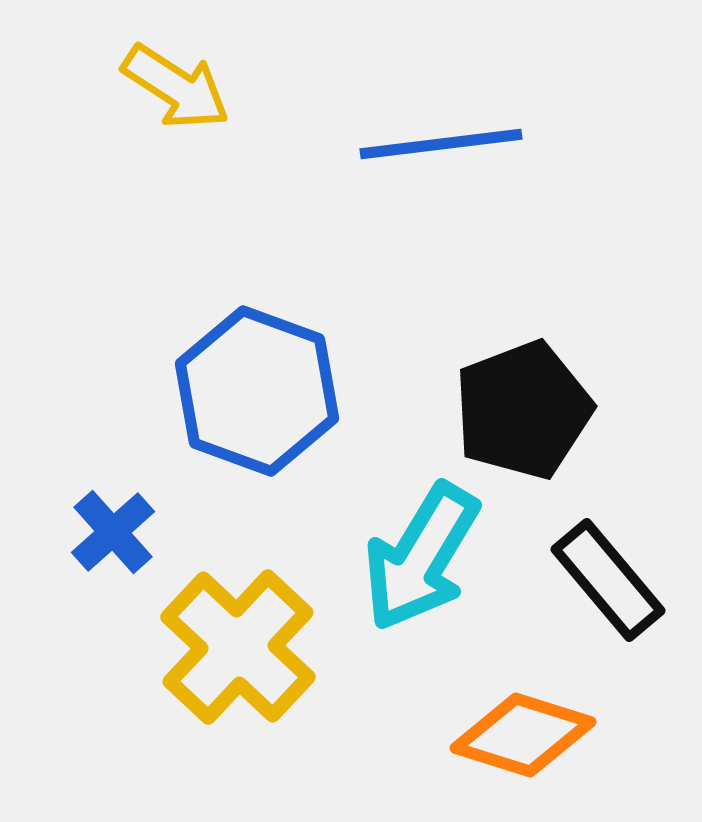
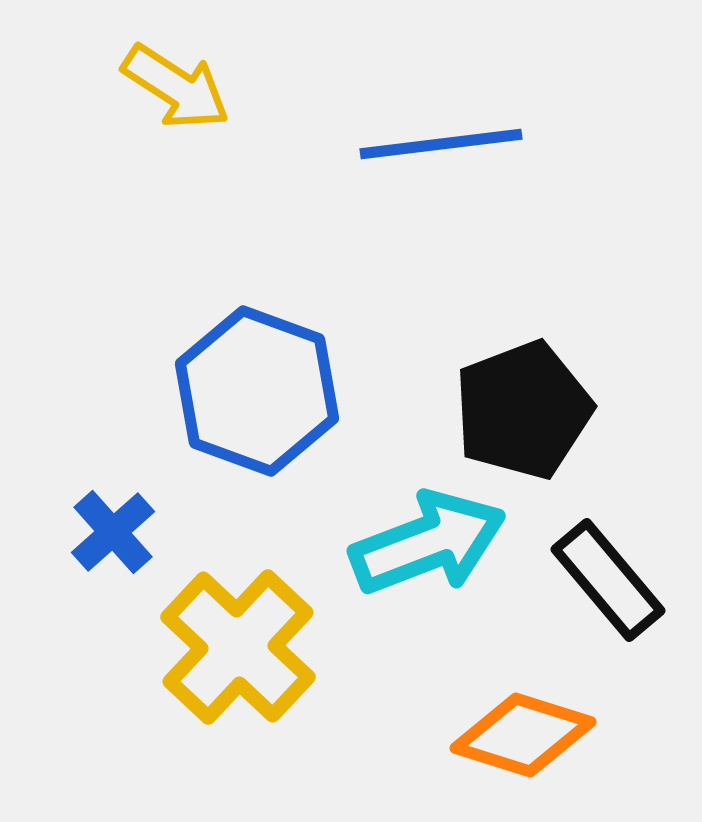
cyan arrow: moved 7 px right, 14 px up; rotated 142 degrees counterclockwise
